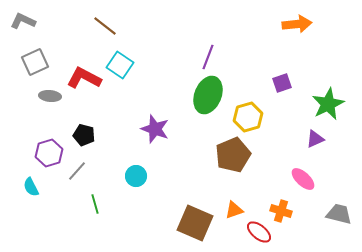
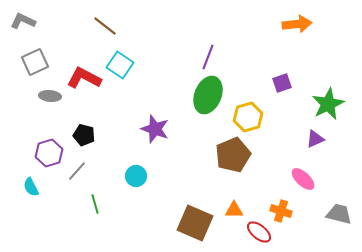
orange triangle: rotated 18 degrees clockwise
